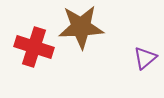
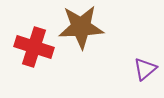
purple triangle: moved 11 px down
